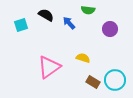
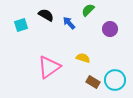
green semicircle: rotated 128 degrees clockwise
